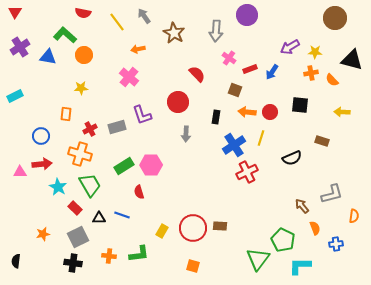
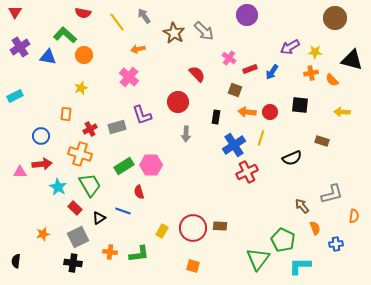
gray arrow at (216, 31): moved 12 px left; rotated 50 degrees counterclockwise
yellow star at (81, 88): rotated 16 degrees counterclockwise
blue line at (122, 215): moved 1 px right, 4 px up
black triangle at (99, 218): rotated 32 degrees counterclockwise
orange cross at (109, 256): moved 1 px right, 4 px up
